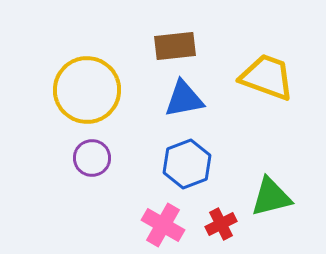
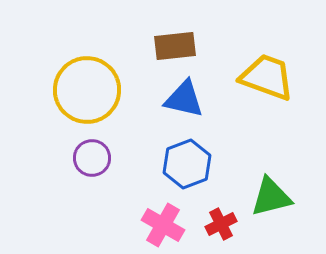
blue triangle: rotated 24 degrees clockwise
